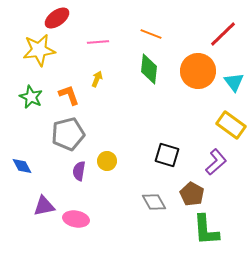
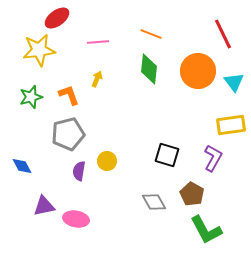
red line: rotated 72 degrees counterclockwise
green star: rotated 30 degrees clockwise
yellow rectangle: rotated 44 degrees counterclockwise
purple L-shape: moved 3 px left, 4 px up; rotated 20 degrees counterclockwise
green L-shape: rotated 24 degrees counterclockwise
